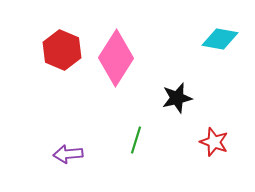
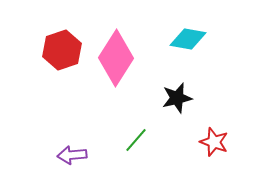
cyan diamond: moved 32 px left
red hexagon: rotated 18 degrees clockwise
green line: rotated 24 degrees clockwise
purple arrow: moved 4 px right, 1 px down
